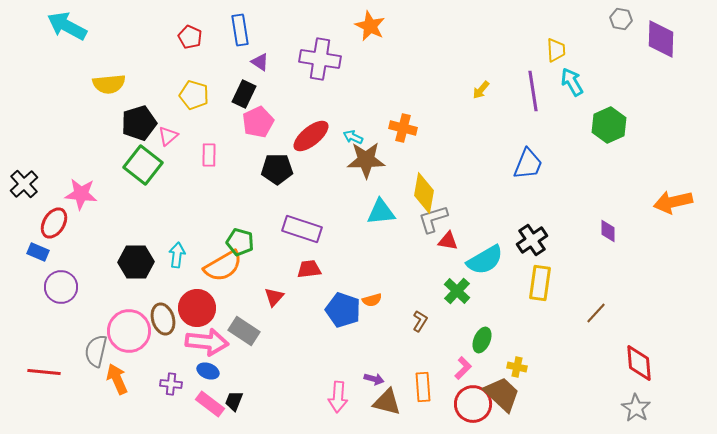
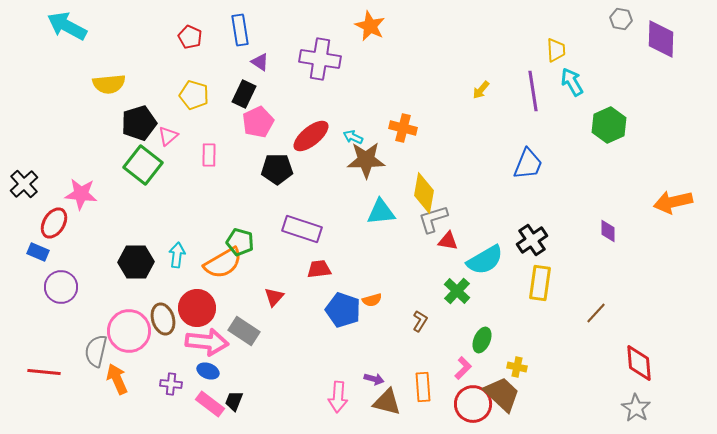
orange semicircle at (223, 266): moved 3 px up
red trapezoid at (309, 269): moved 10 px right
